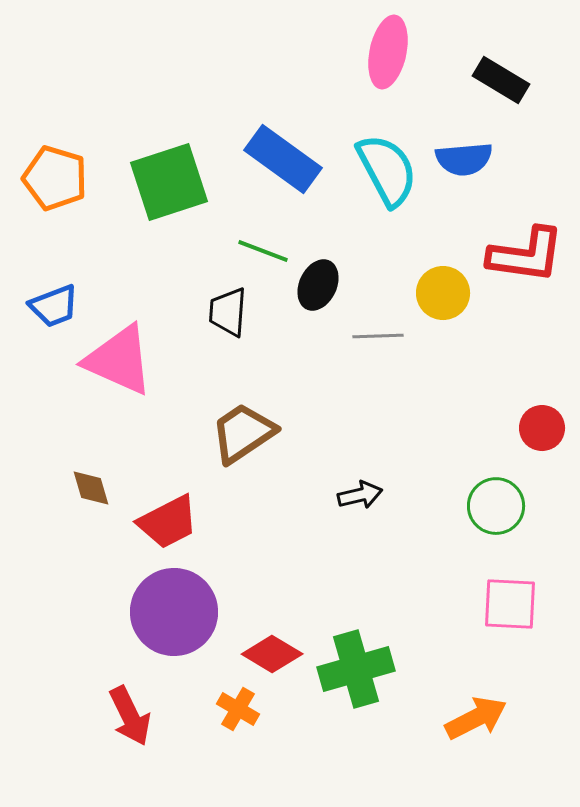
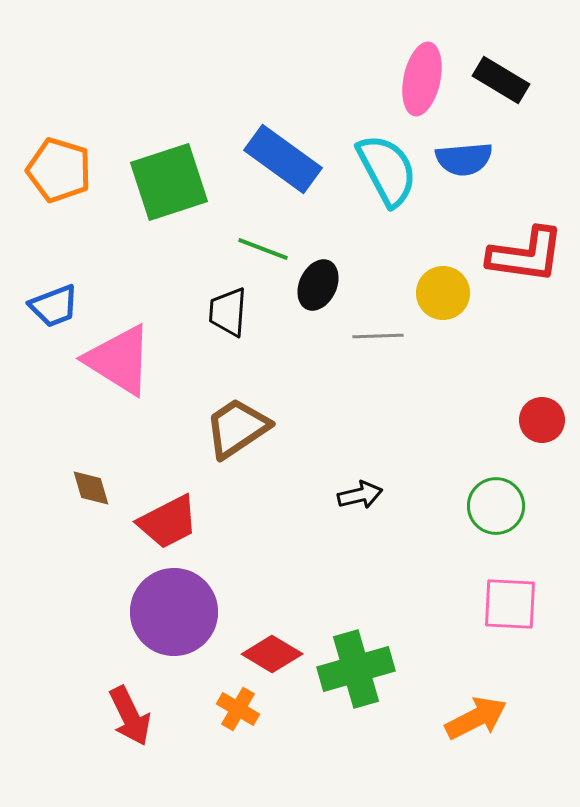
pink ellipse: moved 34 px right, 27 px down
orange pentagon: moved 4 px right, 8 px up
green line: moved 2 px up
pink triangle: rotated 8 degrees clockwise
red circle: moved 8 px up
brown trapezoid: moved 6 px left, 5 px up
